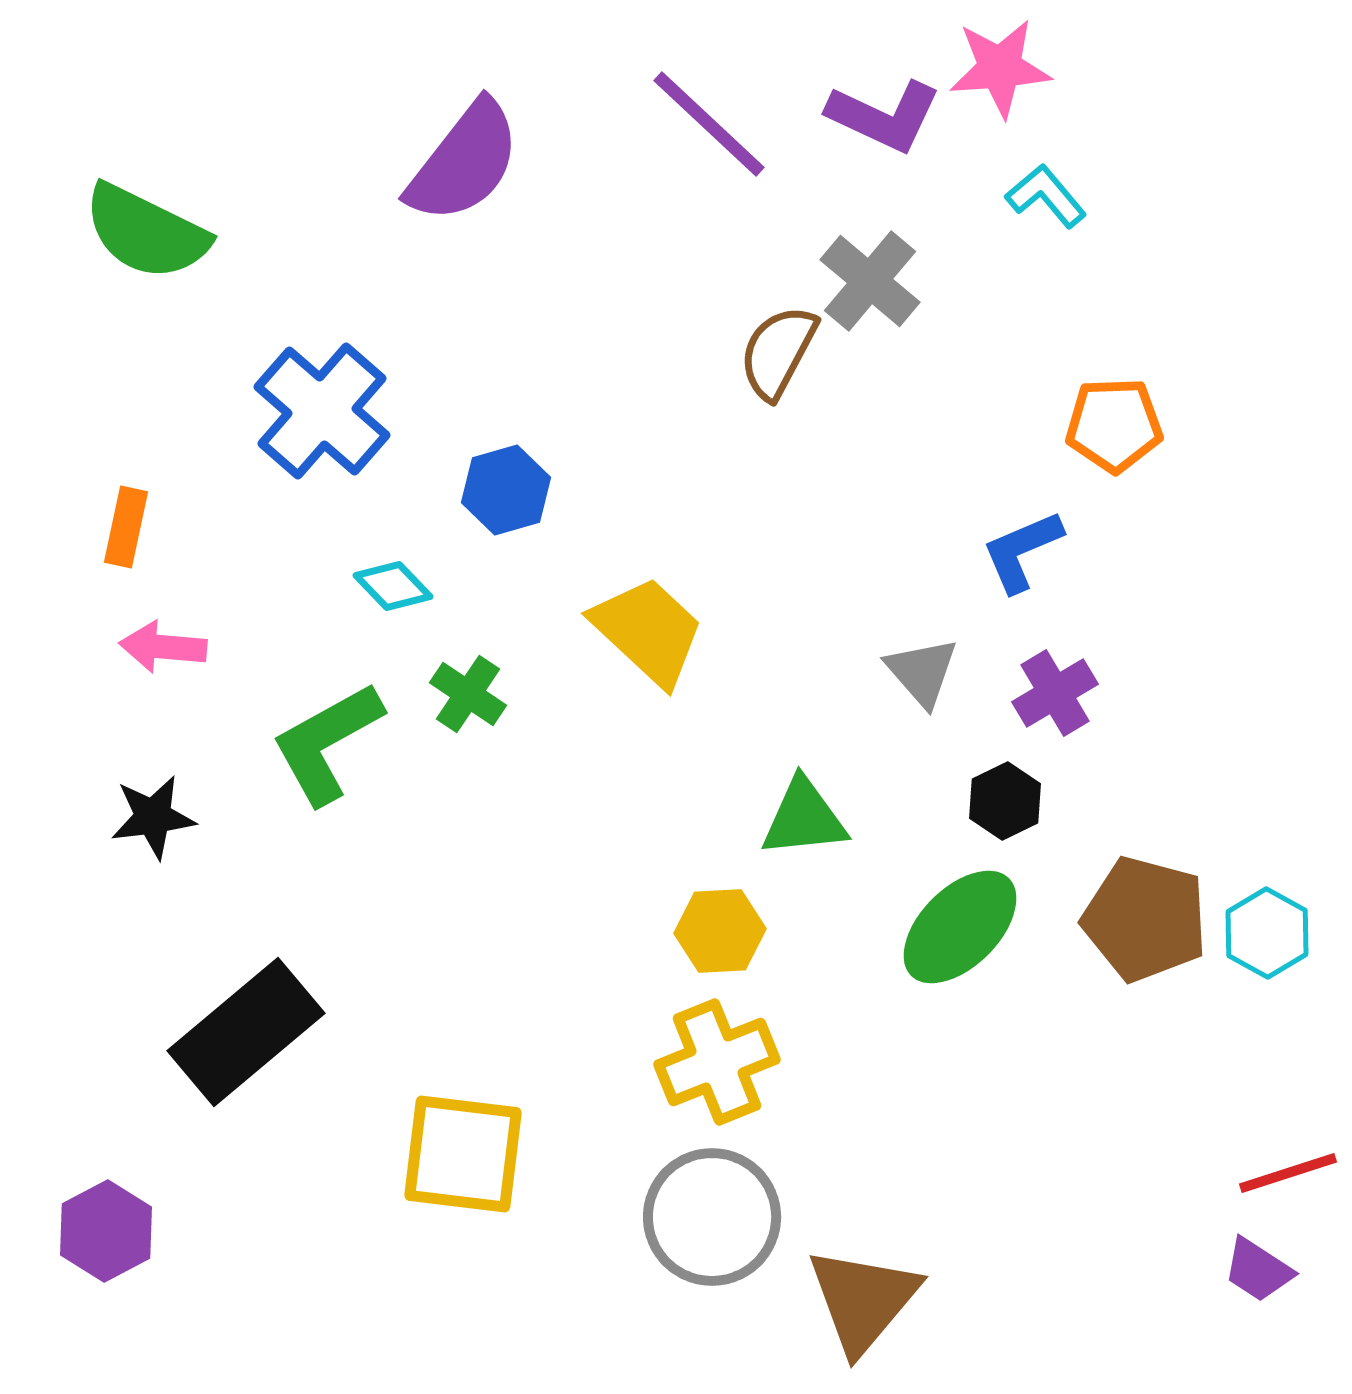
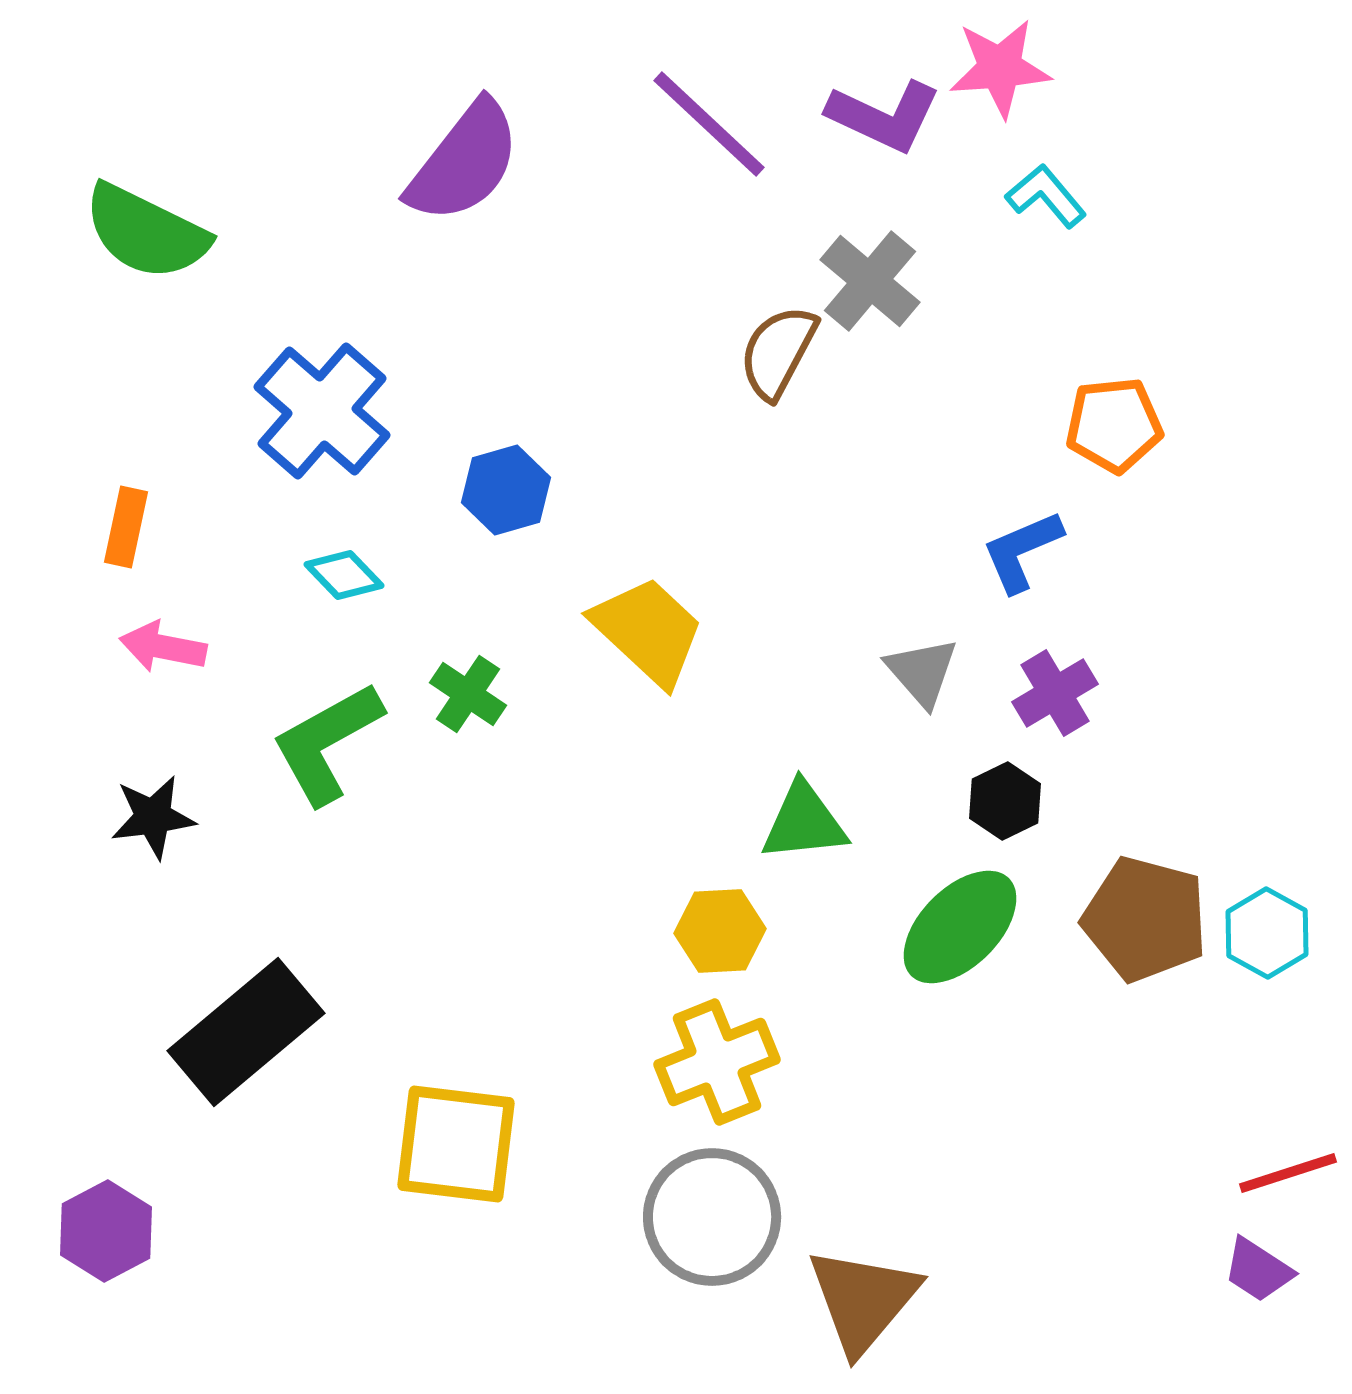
orange pentagon: rotated 4 degrees counterclockwise
cyan diamond: moved 49 px left, 11 px up
pink arrow: rotated 6 degrees clockwise
green triangle: moved 4 px down
yellow square: moved 7 px left, 10 px up
